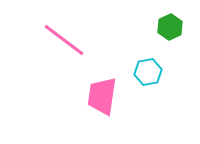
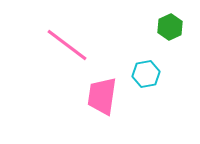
pink line: moved 3 px right, 5 px down
cyan hexagon: moved 2 px left, 2 px down
